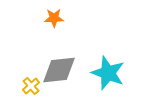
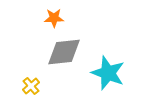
gray diamond: moved 5 px right, 18 px up
